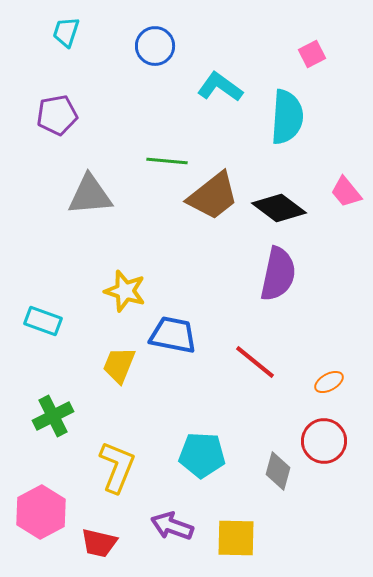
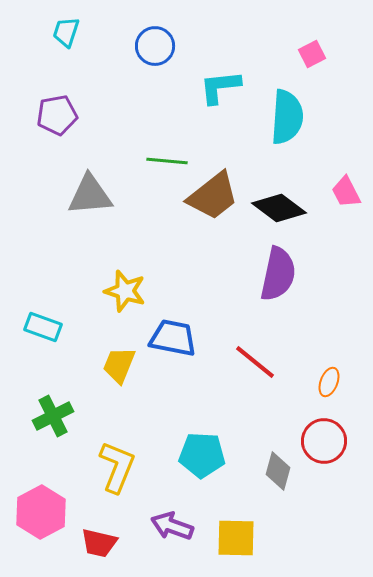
cyan L-shape: rotated 42 degrees counterclockwise
pink trapezoid: rotated 12 degrees clockwise
cyan rectangle: moved 6 px down
blue trapezoid: moved 3 px down
orange ellipse: rotated 40 degrees counterclockwise
